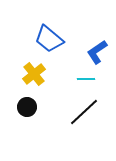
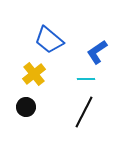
blue trapezoid: moved 1 px down
black circle: moved 1 px left
black line: rotated 20 degrees counterclockwise
